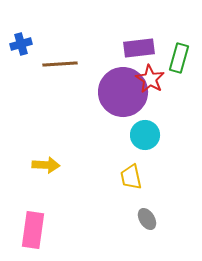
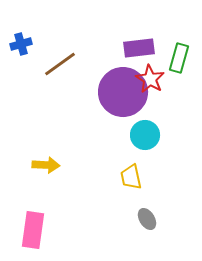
brown line: rotated 32 degrees counterclockwise
